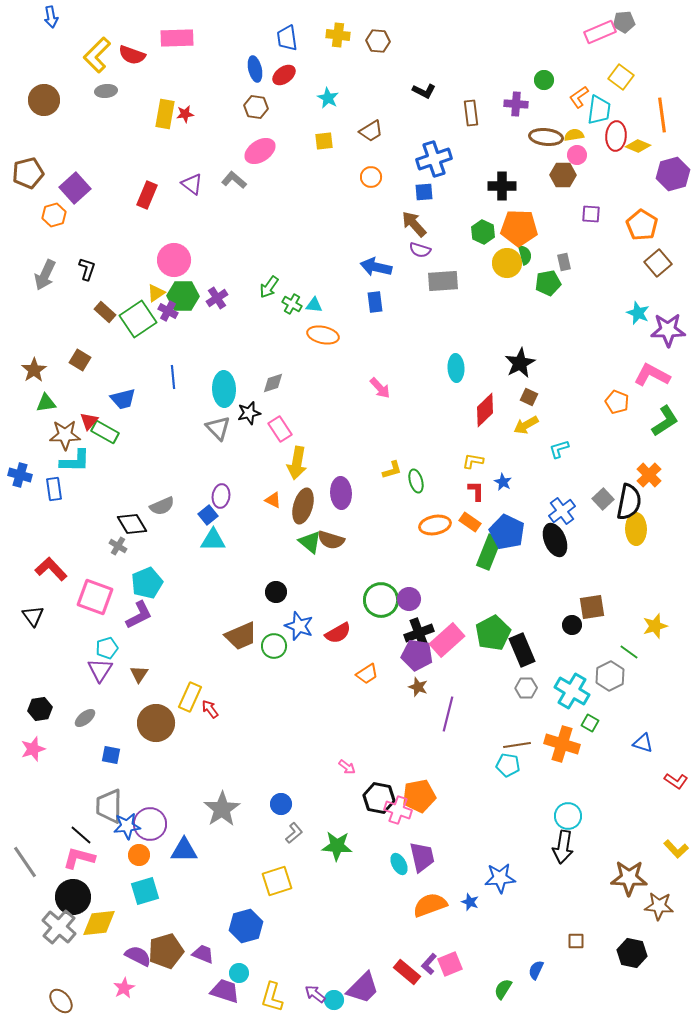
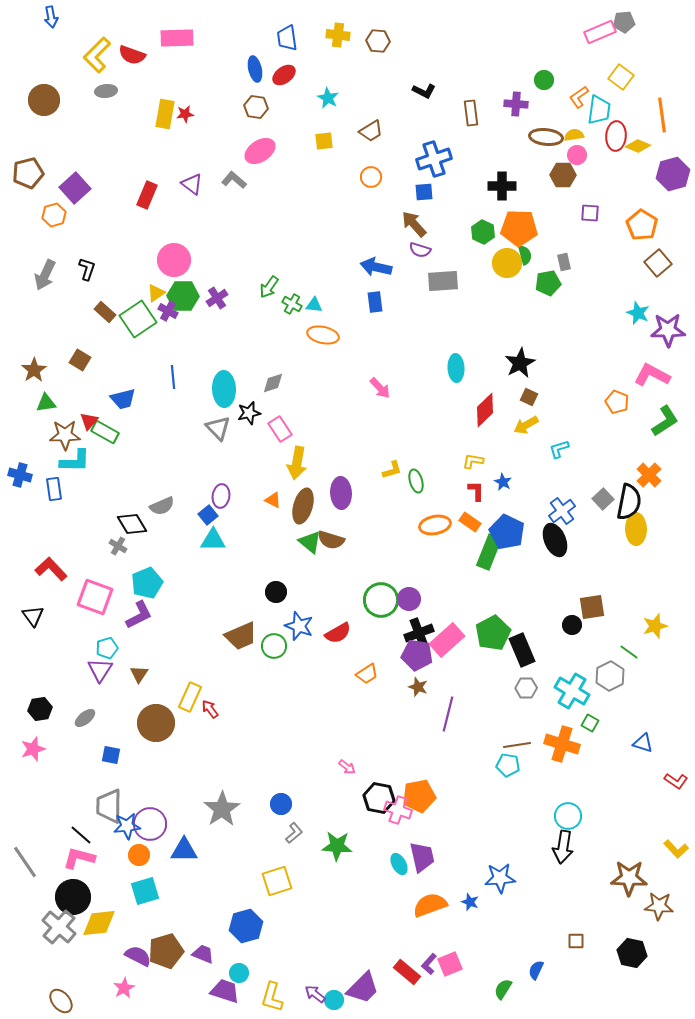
purple square at (591, 214): moved 1 px left, 1 px up
